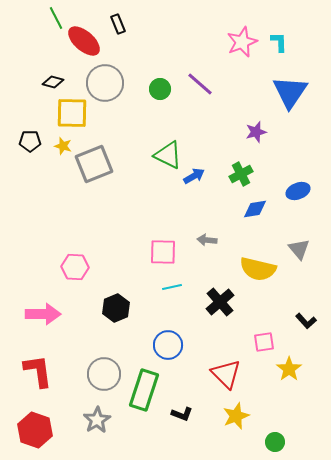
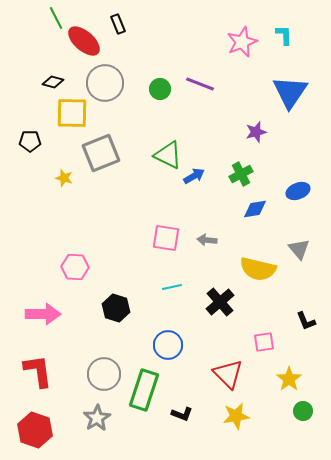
cyan L-shape at (279, 42): moved 5 px right, 7 px up
purple line at (200, 84): rotated 20 degrees counterclockwise
yellow star at (63, 146): moved 1 px right, 32 px down
gray square at (94, 164): moved 7 px right, 11 px up
pink square at (163, 252): moved 3 px right, 14 px up; rotated 8 degrees clockwise
black hexagon at (116, 308): rotated 20 degrees counterclockwise
black L-shape at (306, 321): rotated 20 degrees clockwise
yellow star at (289, 369): moved 10 px down
red triangle at (226, 374): moved 2 px right
yellow star at (236, 416): rotated 12 degrees clockwise
gray star at (97, 420): moved 2 px up
green circle at (275, 442): moved 28 px right, 31 px up
